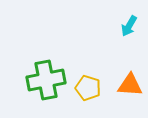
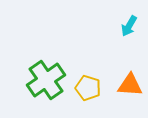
green cross: rotated 24 degrees counterclockwise
